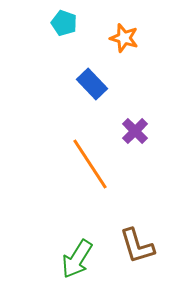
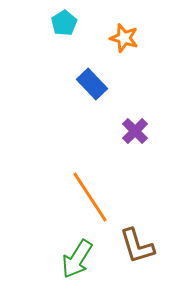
cyan pentagon: rotated 20 degrees clockwise
orange line: moved 33 px down
